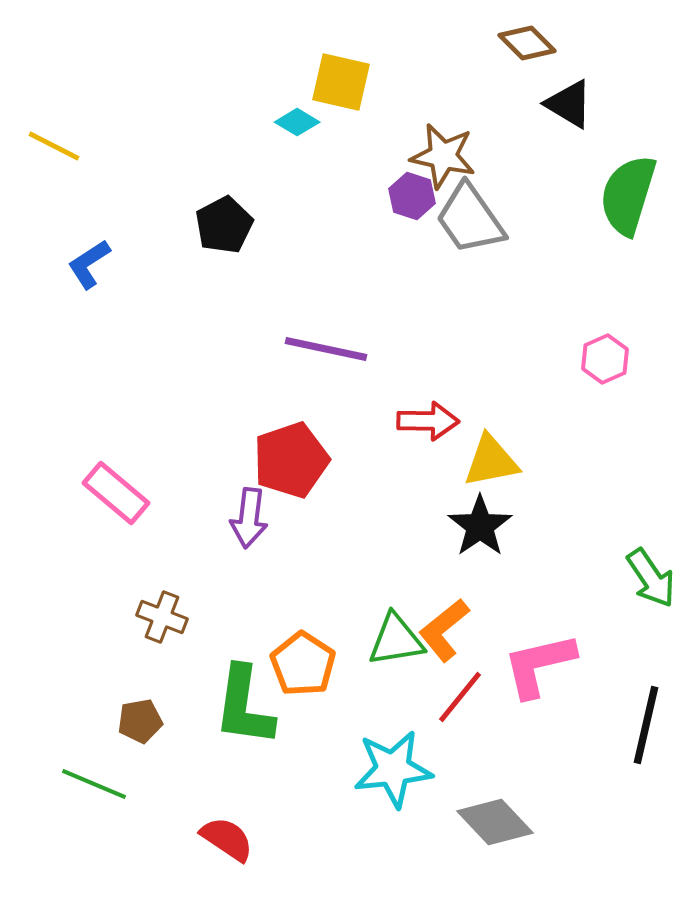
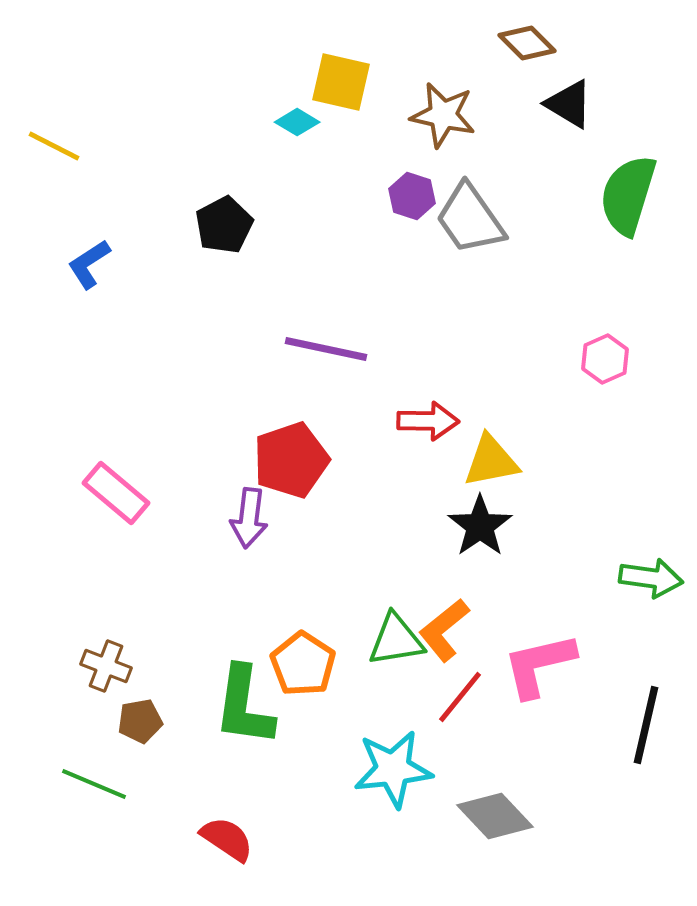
brown star: moved 41 px up
green arrow: rotated 48 degrees counterclockwise
brown cross: moved 56 px left, 49 px down
gray diamond: moved 6 px up
